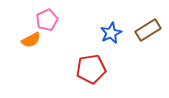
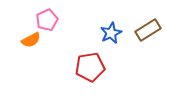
red pentagon: moved 1 px left, 2 px up
